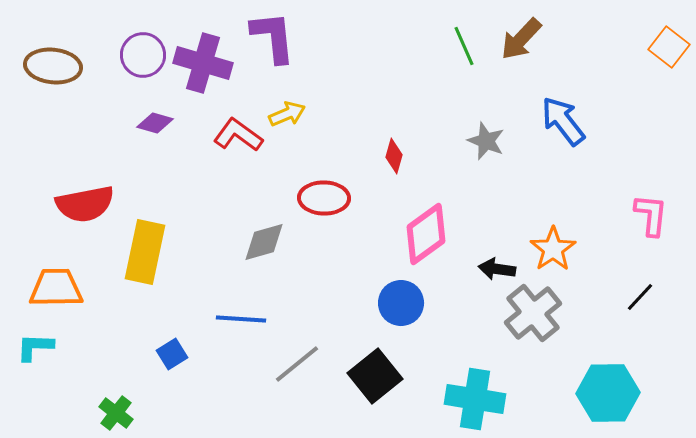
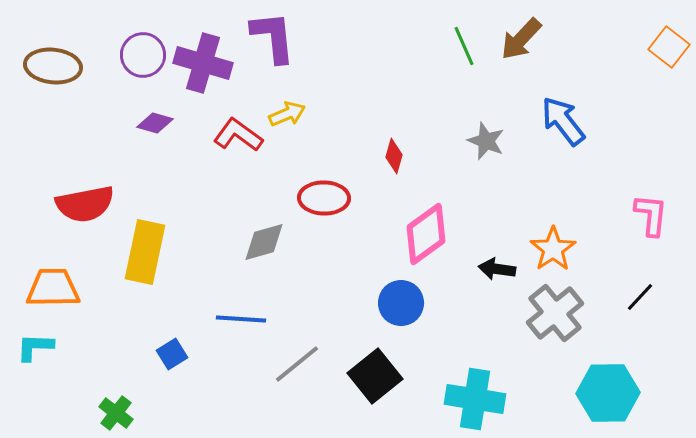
orange trapezoid: moved 3 px left
gray cross: moved 22 px right
